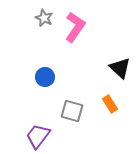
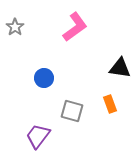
gray star: moved 29 px left, 9 px down; rotated 12 degrees clockwise
pink L-shape: rotated 20 degrees clockwise
black triangle: rotated 35 degrees counterclockwise
blue circle: moved 1 px left, 1 px down
orange rectangle: rotated 12 degrees clockwise
